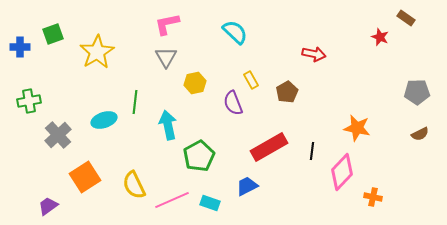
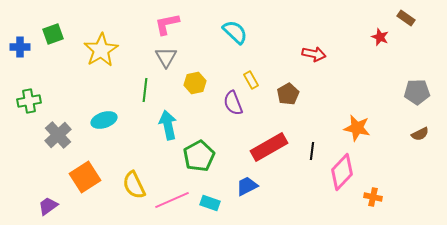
yellow star: moved 4 px right, 2 px up
brown pentagon: moved 1 px right, 2 px down
green line: moved 10 px right, 12 px up
